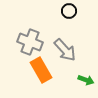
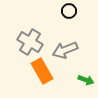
gray cross: rotated 10 degrees clockwise
gray arrow: rotated 110 degrees clockwise
orange rectangle: moved 1 px right, 1 px down
